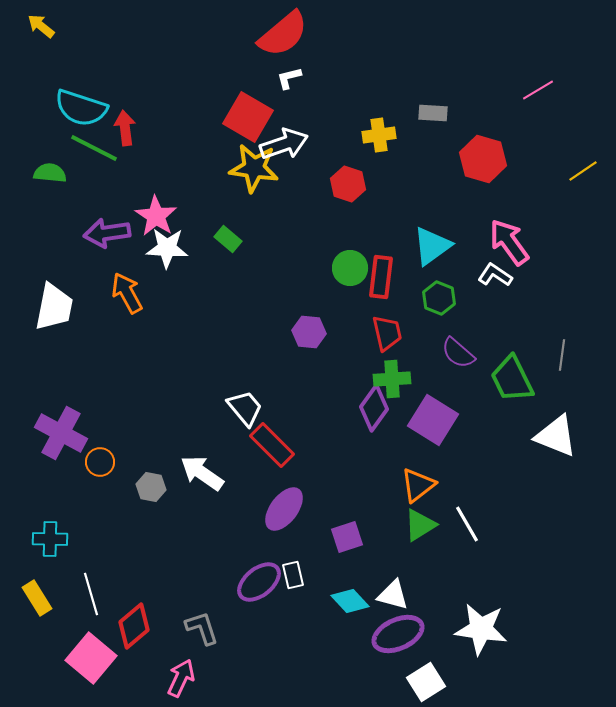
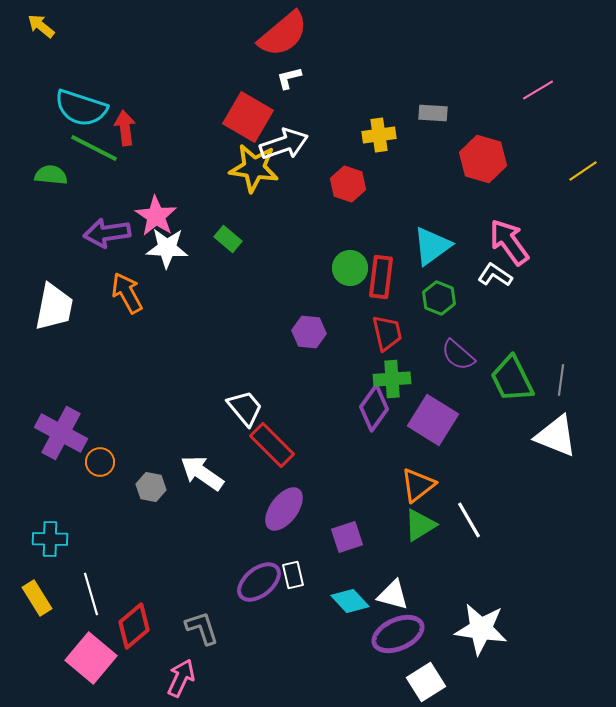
green semicircle at (50, 173): moved 1 px right, 2 px down
purple semicircle at (458, 353): moved 2 px down
gray line at (562, 355): moved 1 px left, 25 px down
white line at (467, 524): moved 2 px right, 4 px up
